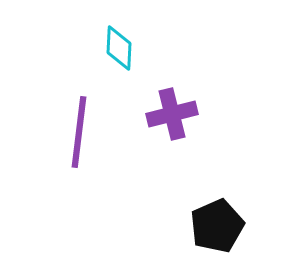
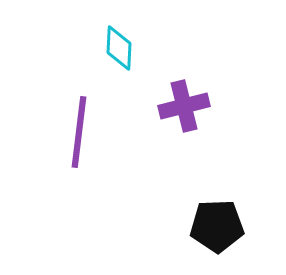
purple cross: moved 12 px right, 8 px up
black pentagon: rotated 22 degrees clockwise
